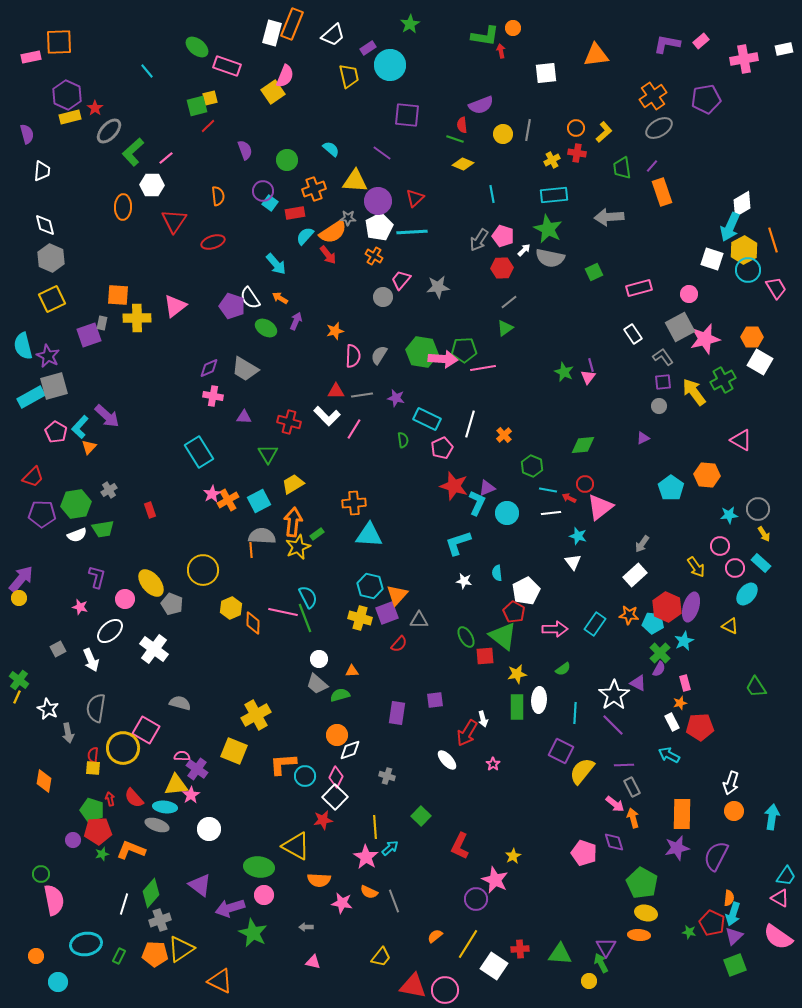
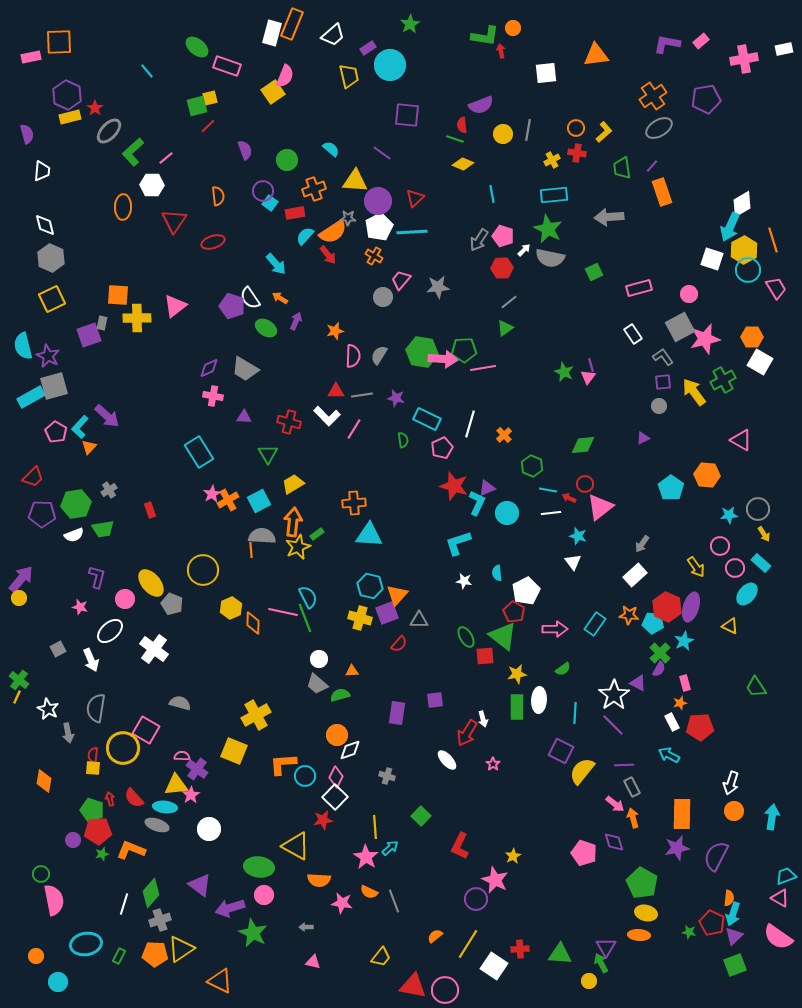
white semicircle at (77, 535): moved 3 px left
cyan trapezoid at (786, 876): rotated 145 degrees counterclockwise
